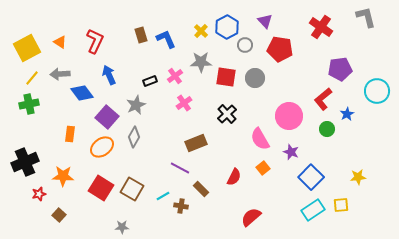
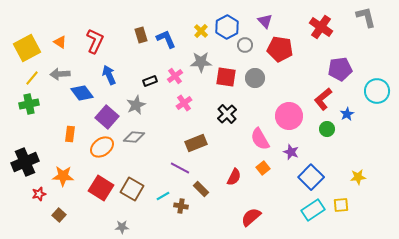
gray diamond at (134, 137): rotated 65 degrees clockwise
